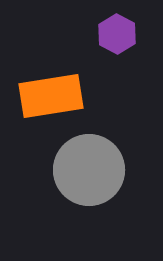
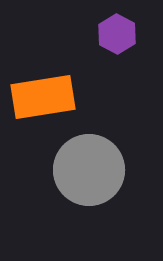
orange rectangle: moved 8 px left, 1 px down
